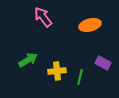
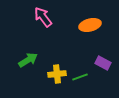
yellow cross: moved 3 px down
green line: rotated 56 degrees clockwise
